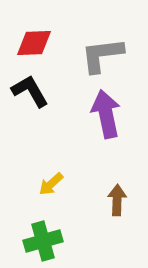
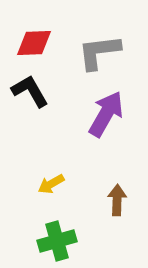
gray L-shape: moved 3 px left, 3 px up
purple arrow: rotated 42 degrees clockwise
yellow arrow: rotated 12 degrees clockwise
green cross: moved 14 px right
